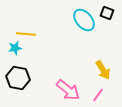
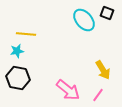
cyan star: moved 2 px right, 3 px down
